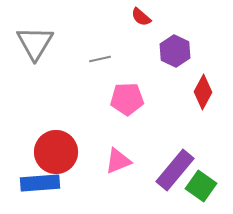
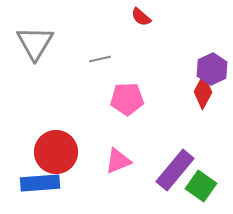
purple hexagon: moved 37 px right, 18 px down; rotated 8 degrees clockwise
